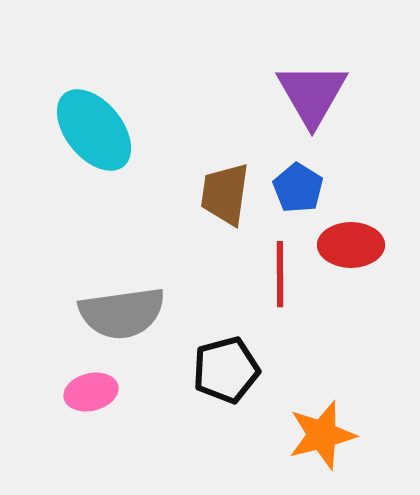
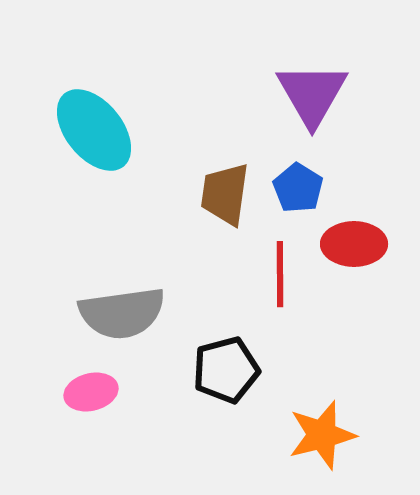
red ellipse: moved 3 px right, 1 px up
